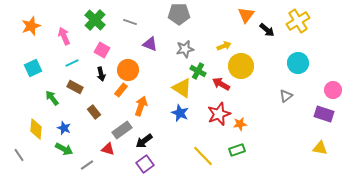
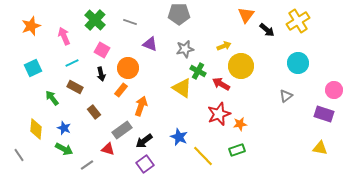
orange circle at (128, 70): moved 2 px up
pink circle at (333, 90): moved 1 px right
blue star at (180, 113): moved 1 px left, 24 px down
